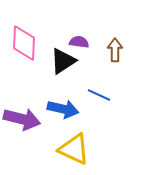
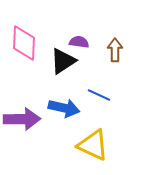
blue arrow: moved 1 px right, 1 px up
purple arrow: rotated 15 degrees counterclockwise
yellow triangle: moved 19 px right, 4 px up
